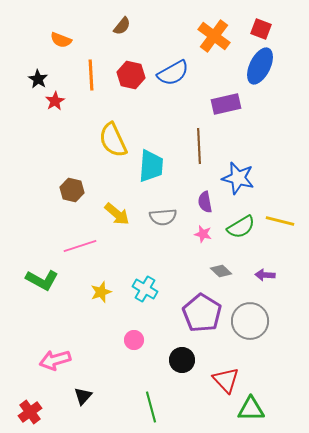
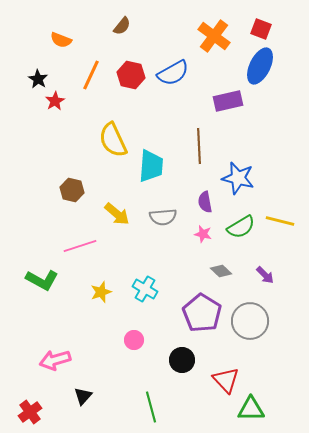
orange line: rotated 28 degrees clockwise
purple rectangle: moved 2 px right, 3 px up
purple arrow: rotated 138 degrees counterclockwise
